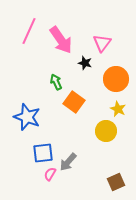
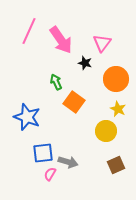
gray arrow: rotated 114 degrees counterclockwise
brown square: moved 17 px up
